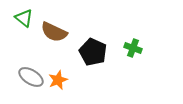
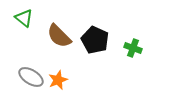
brown semicircle: moved 5 px right, 4 px down; rotated 20 degrees clockwise
black pentagon: moved 2 px right, 12 px up
